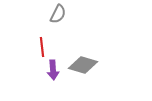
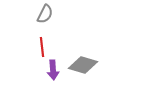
gray semicircle: moved 13 px left
